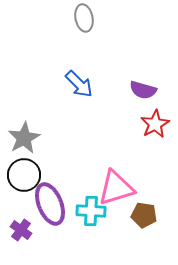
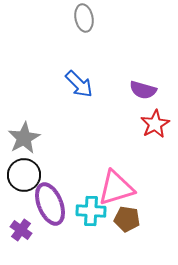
brown pentagon: moved 17 px left, 4 px down
